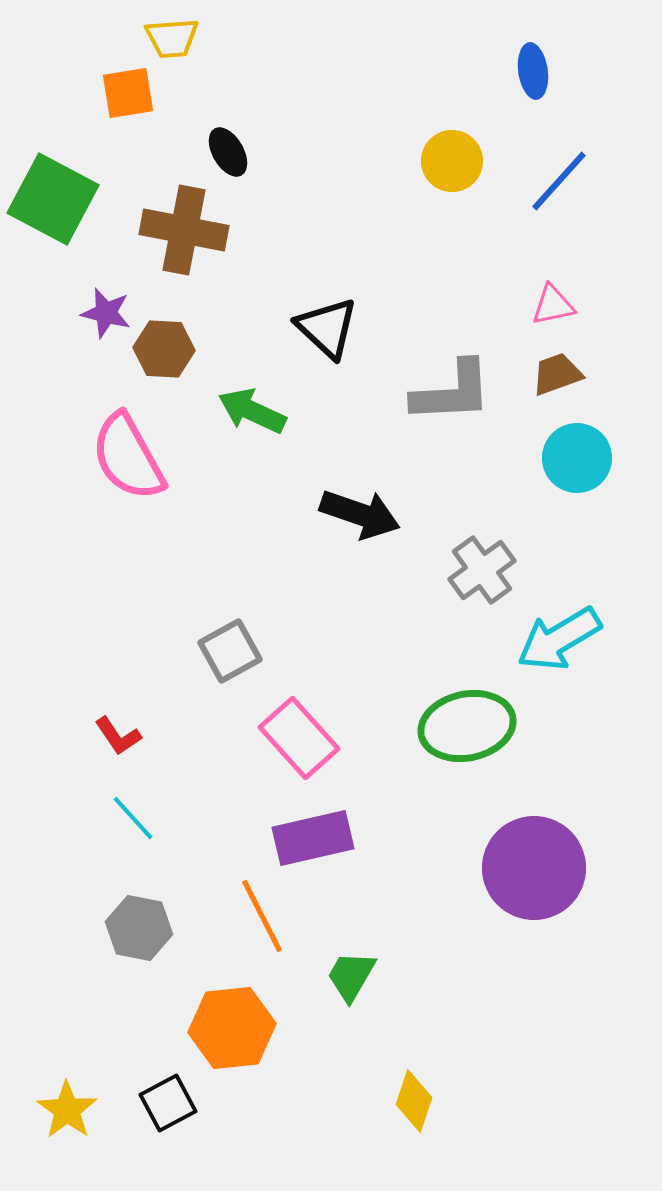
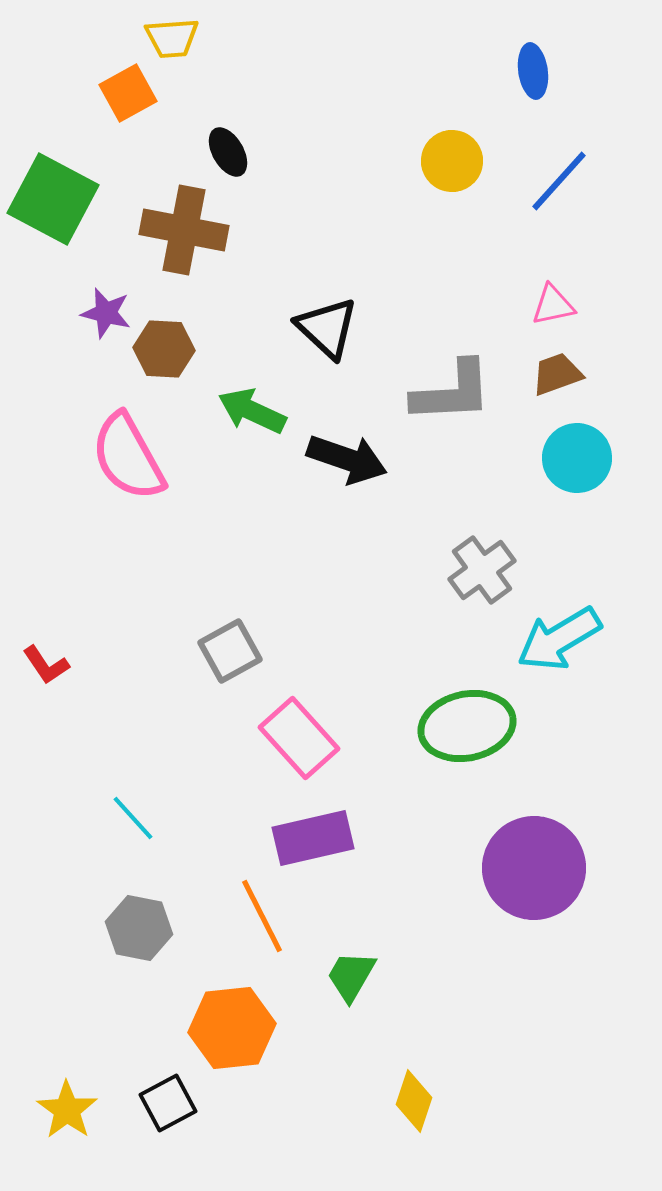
orange square: rotated 20 degrees counterclockwise
black arrow: moved 13 px left, 55 px up
red L-shape: moved 72 px left, 71 px up
